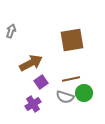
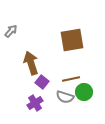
gray arrow: rotated 24 degrees clockwise
brown arrow: rotated 80 degrees counterclockwise
purple square: moved 1 px right; rotated 16 degrees counterclockwise
green circle: moved 1 px up
purple cross: moved 2 px right, 1 px up
